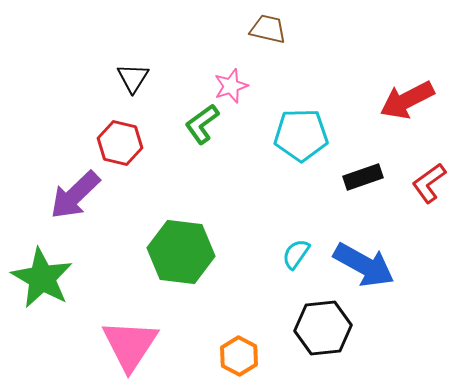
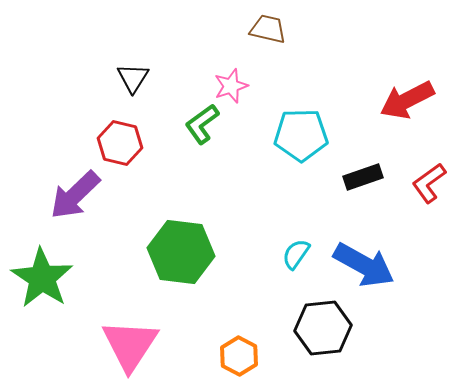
green star: rotated 4 degrees clockwise
